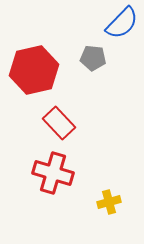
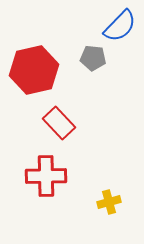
blue semicircle: moved 2 px left, 3 px down
red cross: moved 7 px left, 3 px down; rotated 18 degrees counterclockwise
